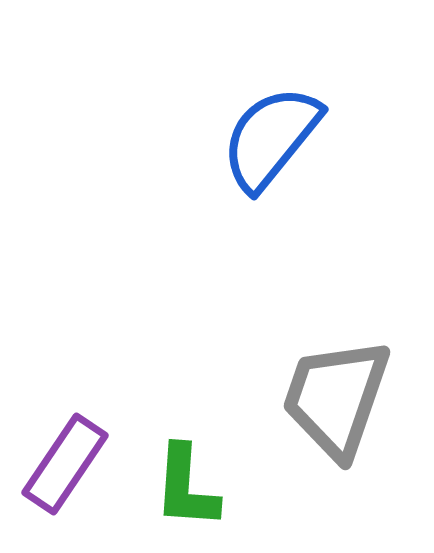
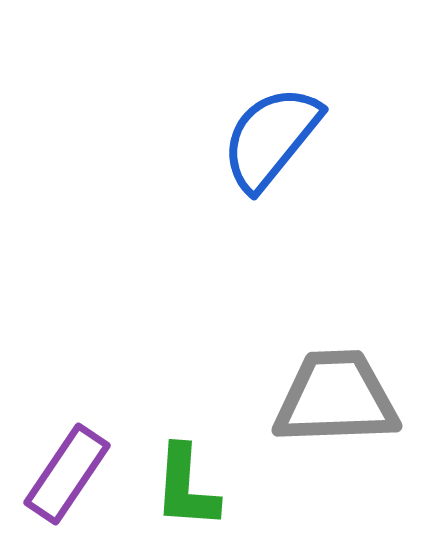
gray trapezoid: rotated 69 degrees clockwise
purple rectangle: moved 2 px right, 10 px down
